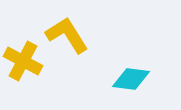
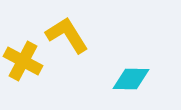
cyan diamond: rotated 6 degrees counterclockwise
